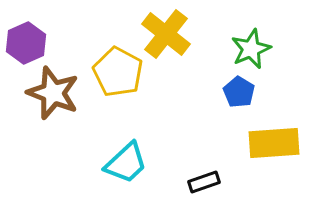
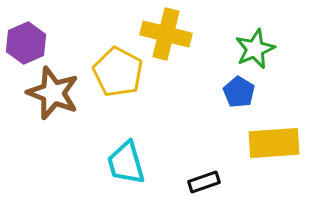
yellow cross: rotated 24 degrees counterclockwise
green star: moved 4 px right
cyan trapezoid: rotated 117 degrees clockwise
